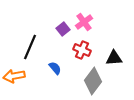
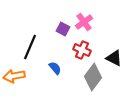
purple square: rotated 24 degrees counterclockwise
black triangle: rotated 30 degrees clockwise
gray diamond: moved 4 px up
